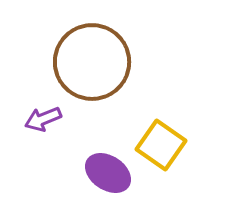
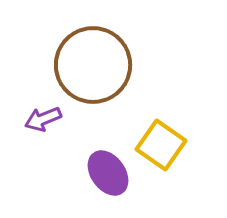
brown circle: moved 1 px right, 3 px down
purple ellipse: rotated 21 degrees clockwise
